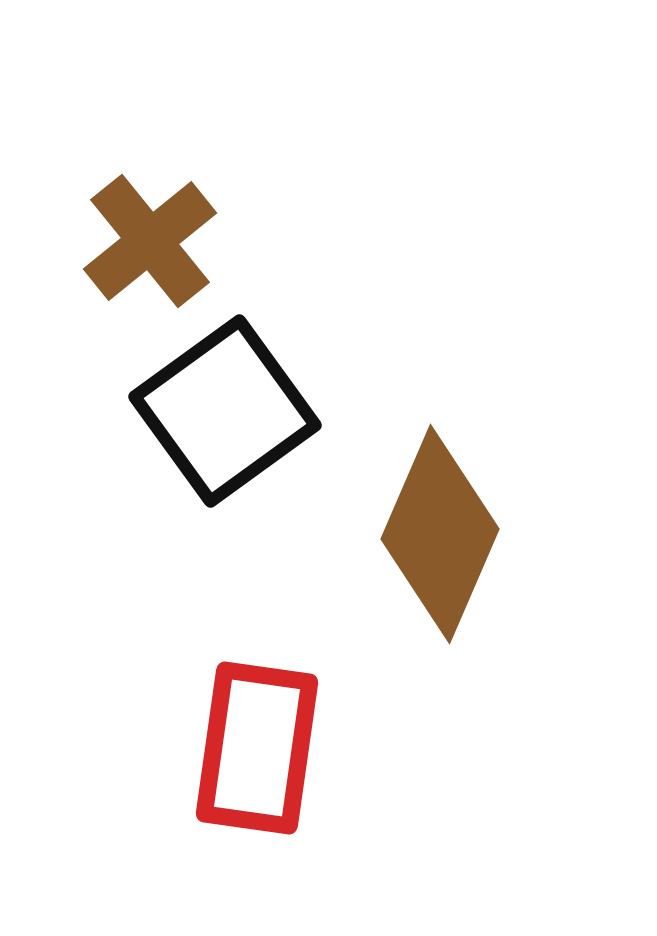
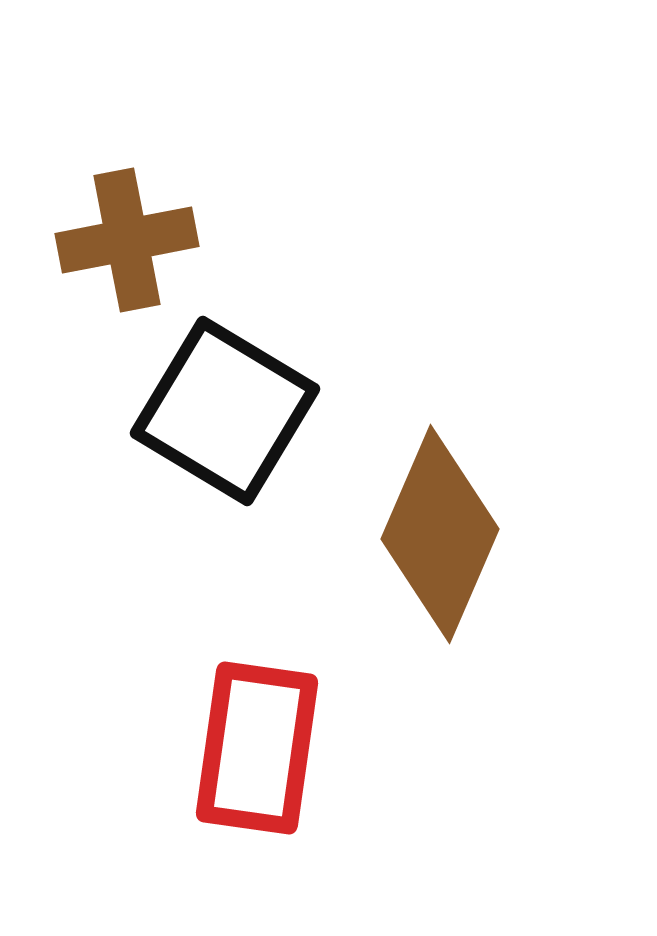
brown cross: moved 23 px left, 1 px up; rotated 28 degrees clockwise
black square: rotated 23 degrees counterclockwise
